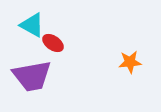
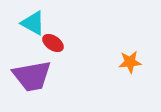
cyan triangle: moved 1 px right, 2 px up
